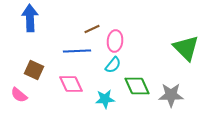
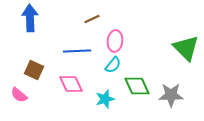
brown line: moved 10 px up
cyan star: rotated 12 degrees counterclockwise
